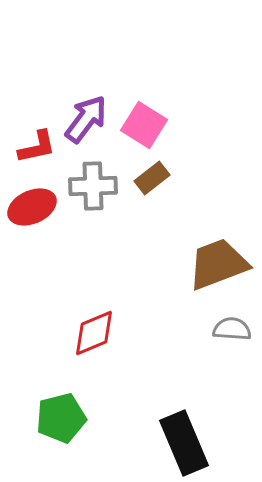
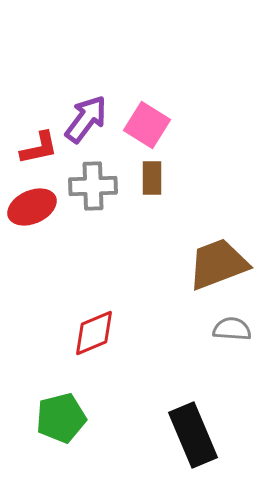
pink square: moved 3 px right
red L-shape: moved 2 px right, 1 px down
brown rectangle: rotated 52 degrees counterclockwise
black rectangle: moved 9 px right, 8 px up
